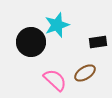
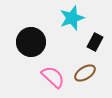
cyan star: moved 15 px right, 7 px up
black rectangle: moved 3 px left; rotated 54 degrees counterclockwise
pink semicircle: moved 2 px left, 3 px up
